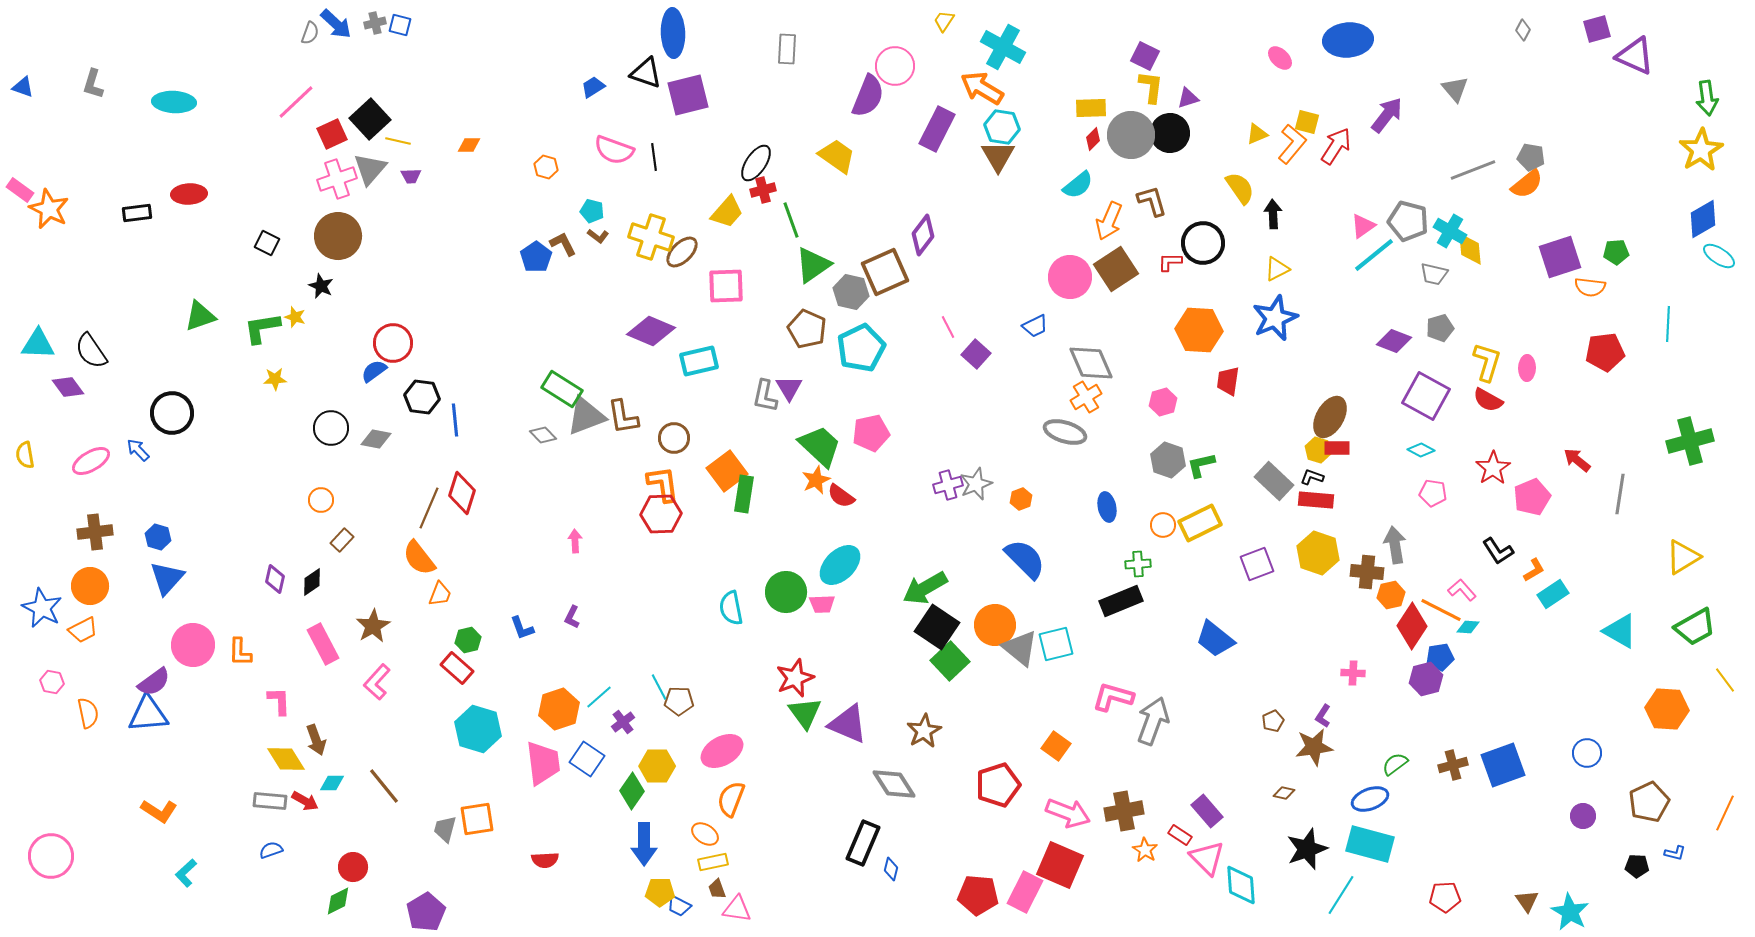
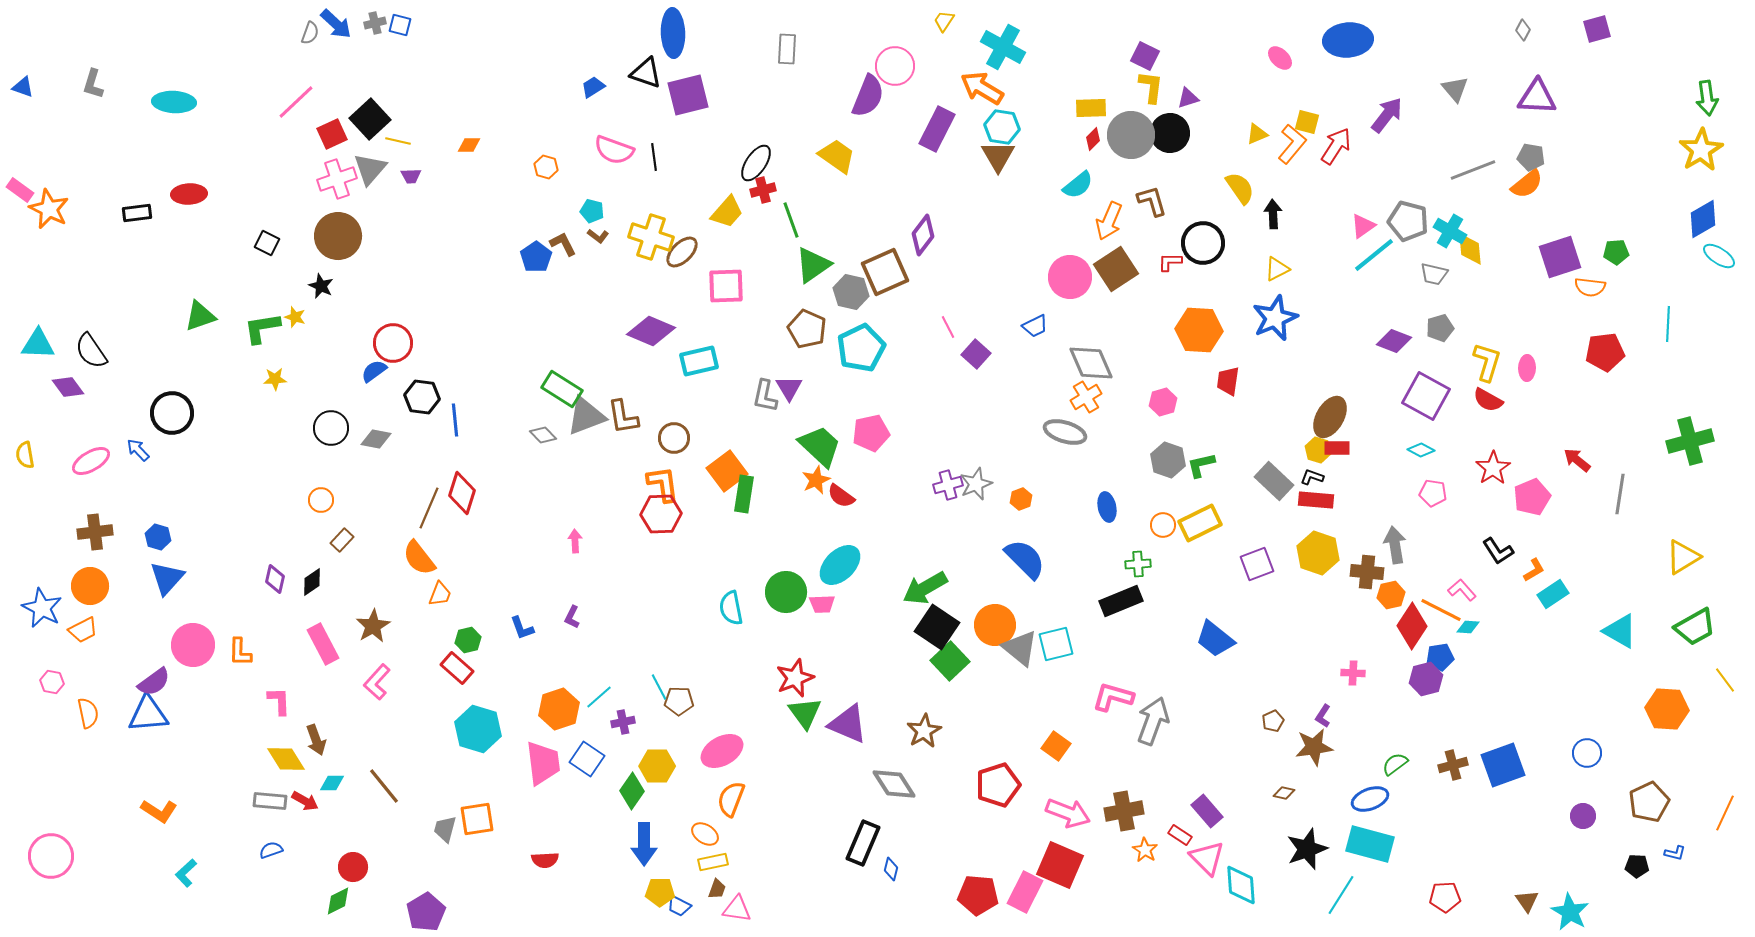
purple triangle at (1635, 56): moved 98 px left, 41 px down; rotated 21 degrees counterclockwise
purple cross at (623, 722): rotated 25 degrees clockwise
brown trapezoid at (717, 889): rotated 140 degrees counterclockwise
